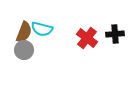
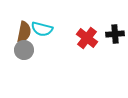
brown semicircle: rotated 10 degrees counterclockwise
